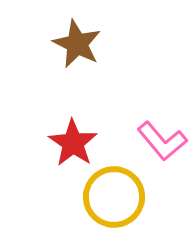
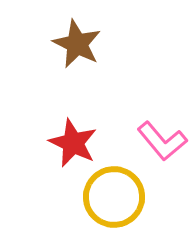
red star: rotated 9 degrees counterclockwise
